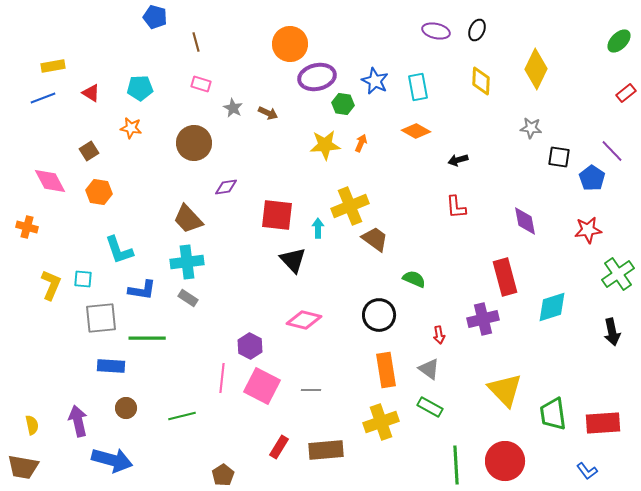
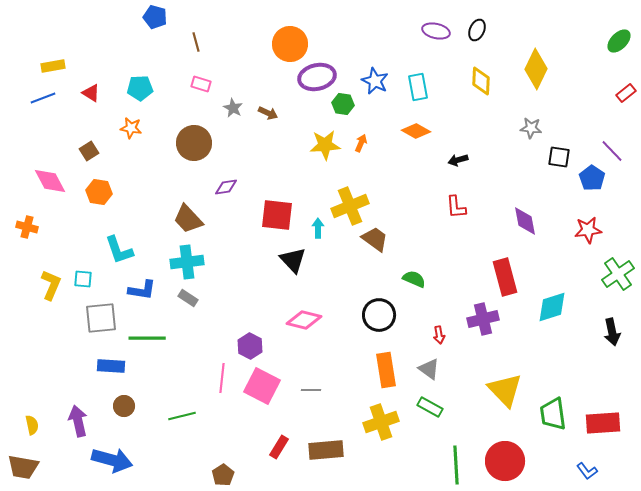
brown circle at (126, 408): moved 2 px left, 2 px up
